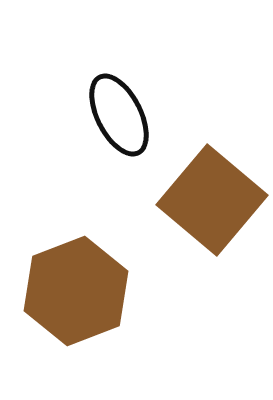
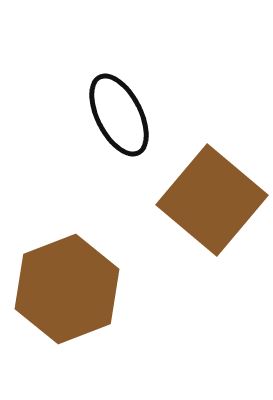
brown hexagon: moved 9 px left, 2 px up
